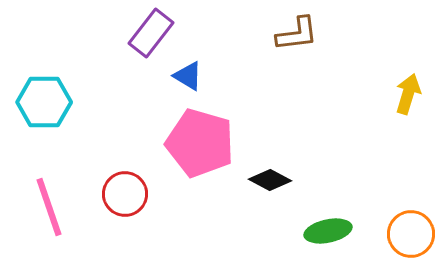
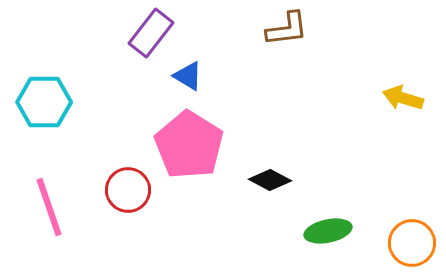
brown L-shape: moved 10 px left, 5 px up
yellow arrow: moved 5 px left, 4 px down; rotated 90 degrees counterclockwise
pink pentagon: moved 11 px left, 2 px down; rotated 16 degrees clockwise
red circle: moved 3 px right, 4 px up
orange circle: moved 1 px right, 9 px down
